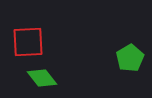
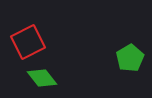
red square: rotated 24 degrees counterclockwise
